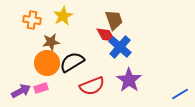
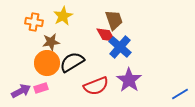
orange cross: moved 2 px right, 2 px down
red semicircle: moved 4 px right
